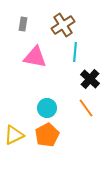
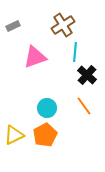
gray rectangle: moved 10 px left, 2 px down; rotated 56 degrees clockwise
pink triangle: rotated 30 degrees counterclockwise
black cross: moved 3 px left, 4 px up
orange line: moved 2 px left, 2 px up
orange pentagon: moved 2 px left
